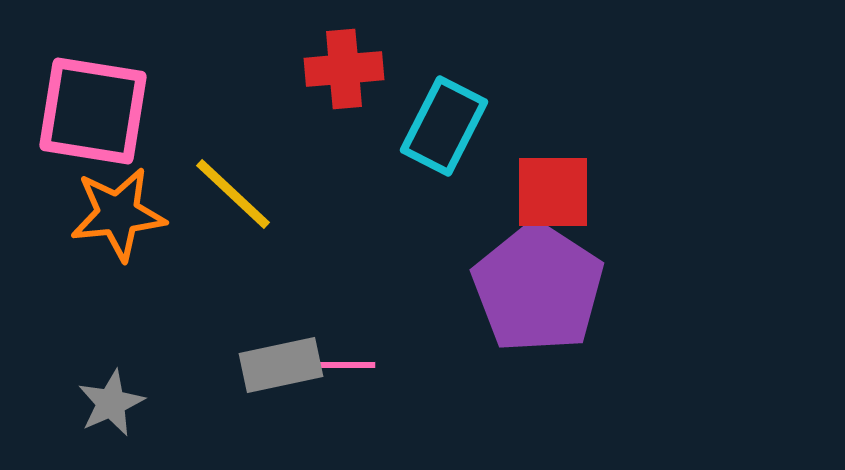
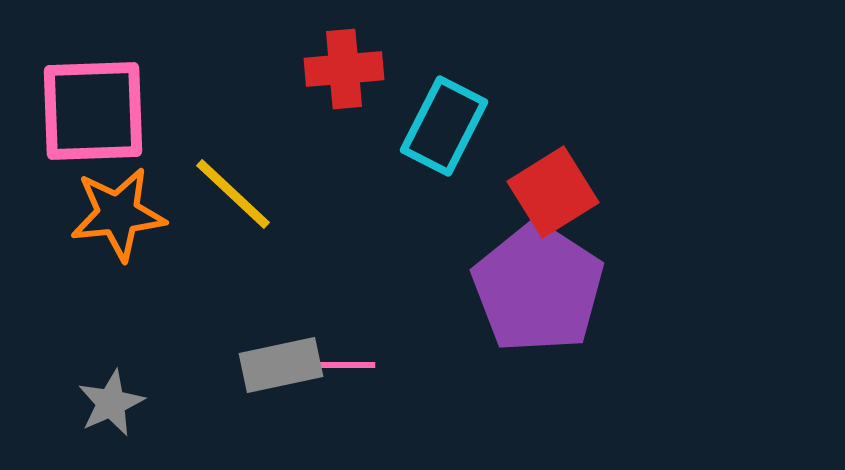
pink square: rotated 11 degrees counterclockwise
red square: rotated 32 degrees counterclockwise
